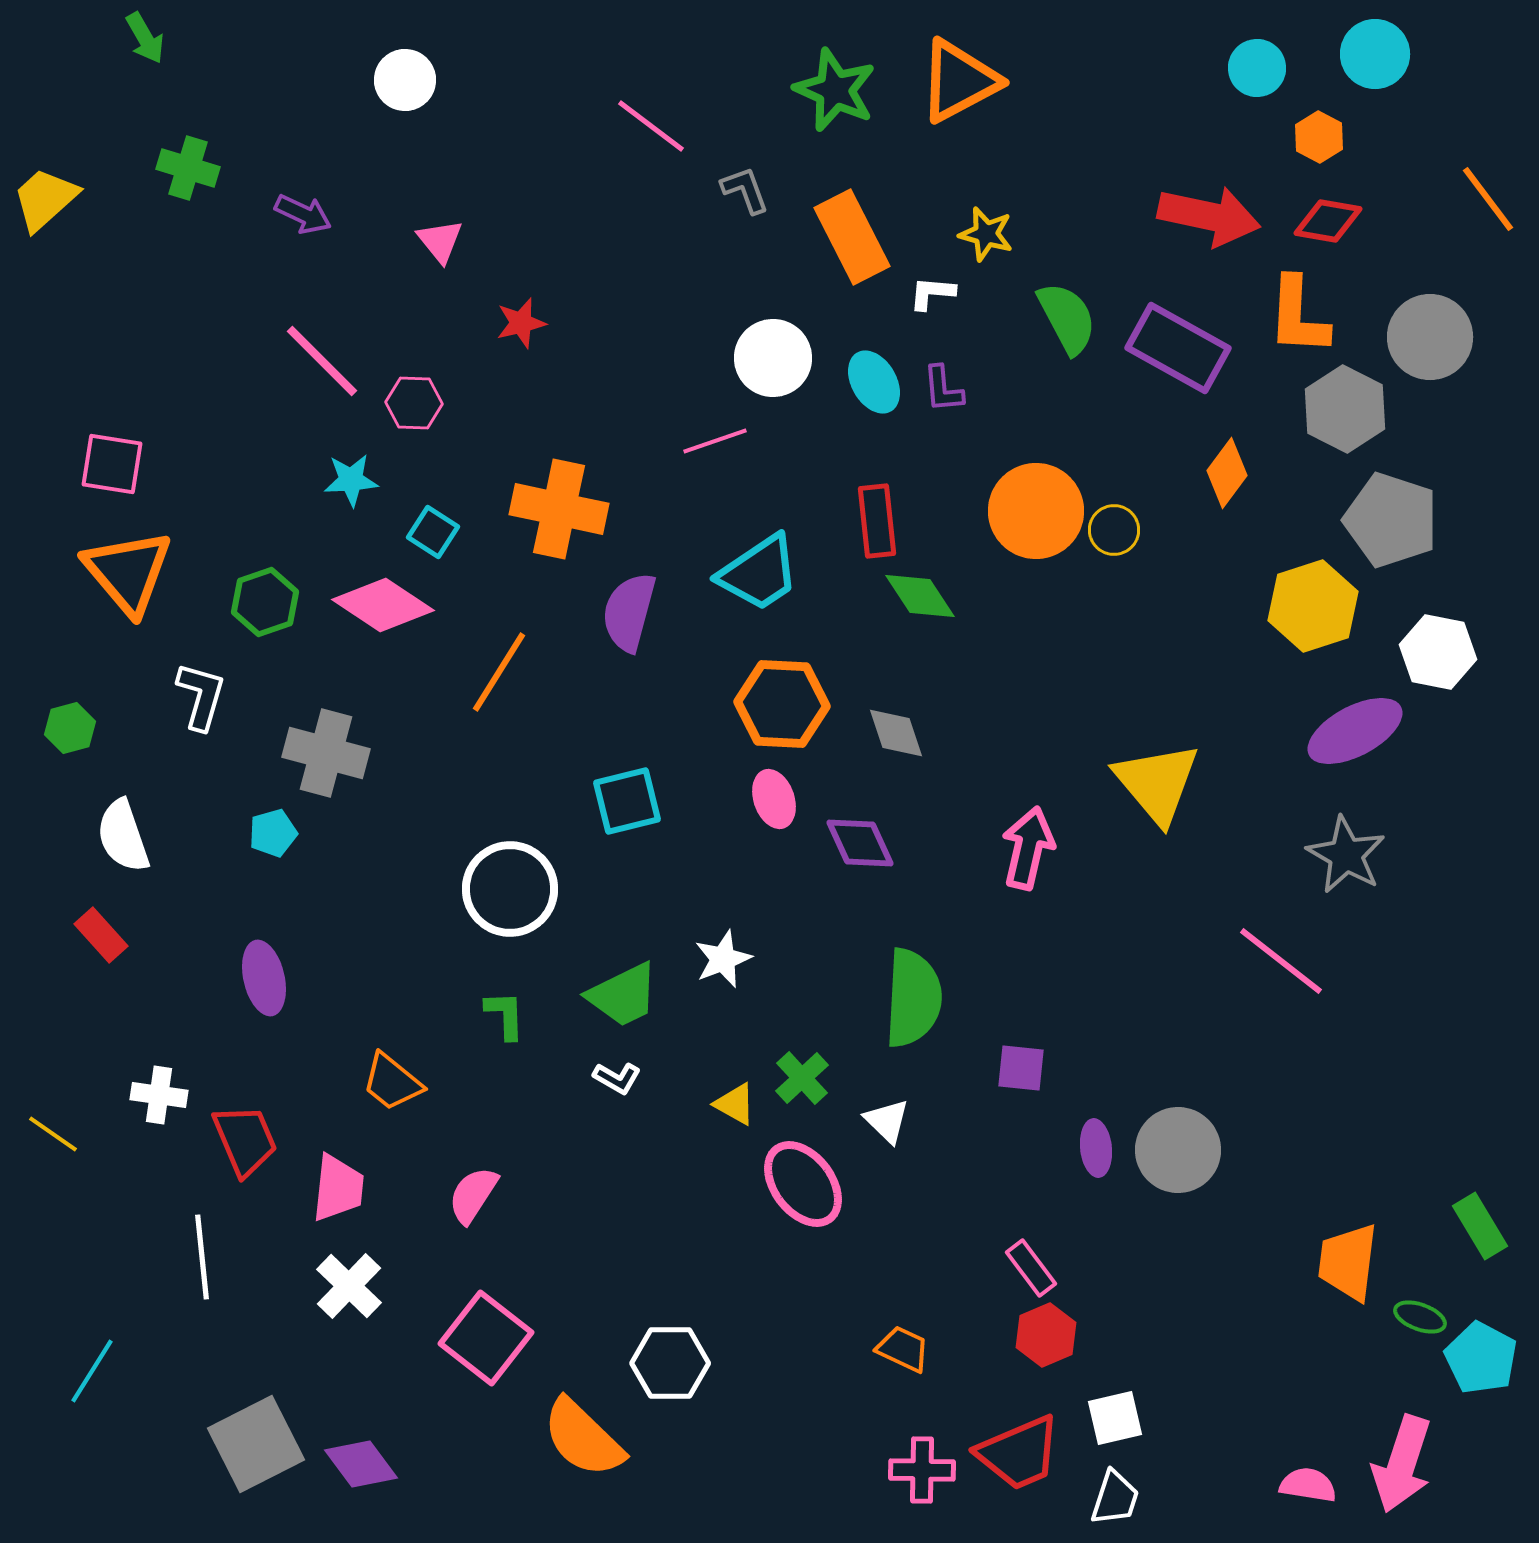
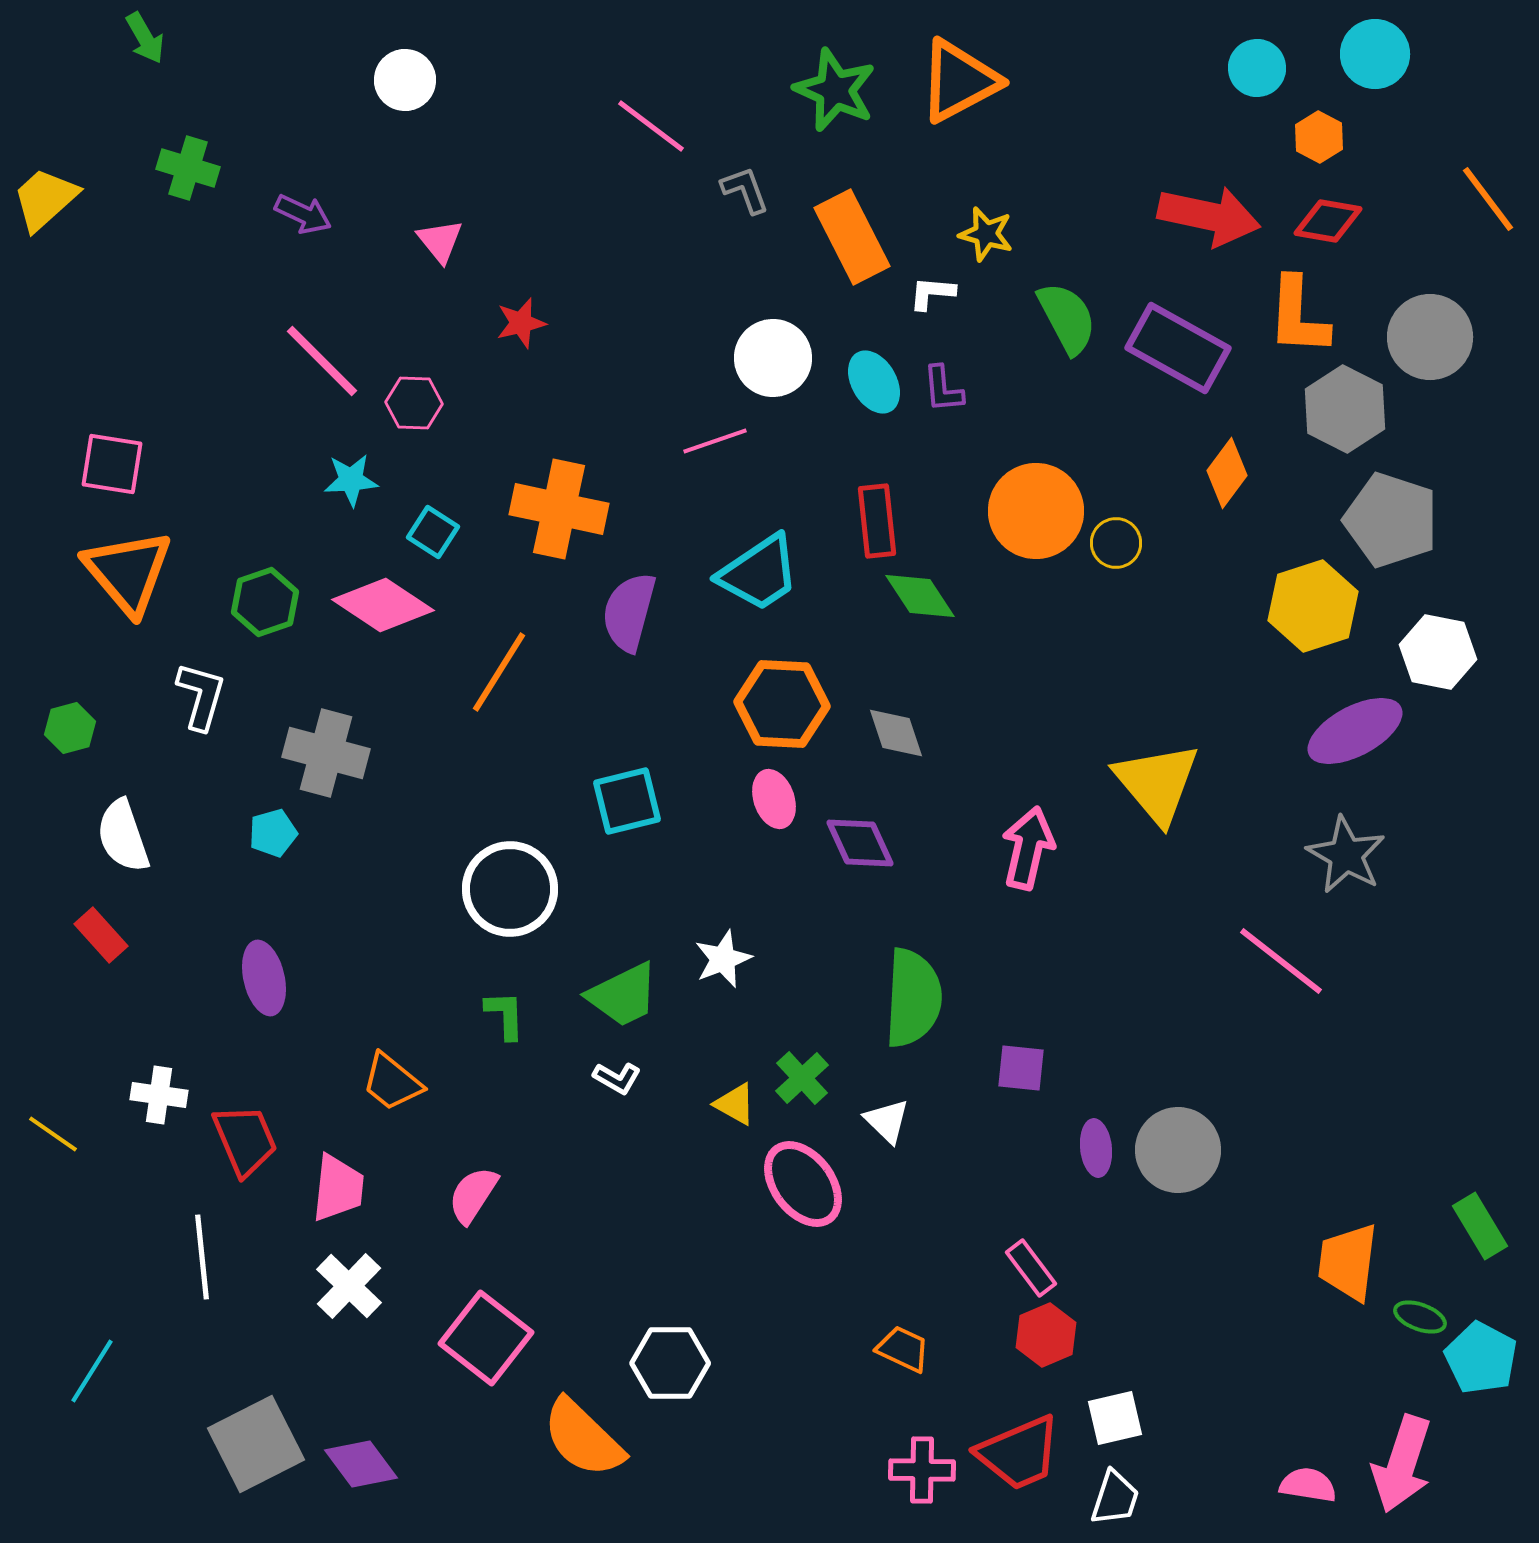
yellow circle at (1114, 530): moved 2 px right, 13 px down
